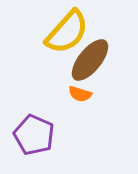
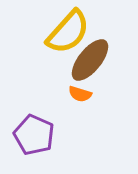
yellow semicircle: moved 1 px right
